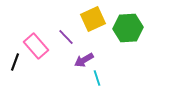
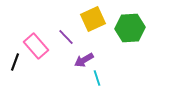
green hexagon: moved 2 px right
